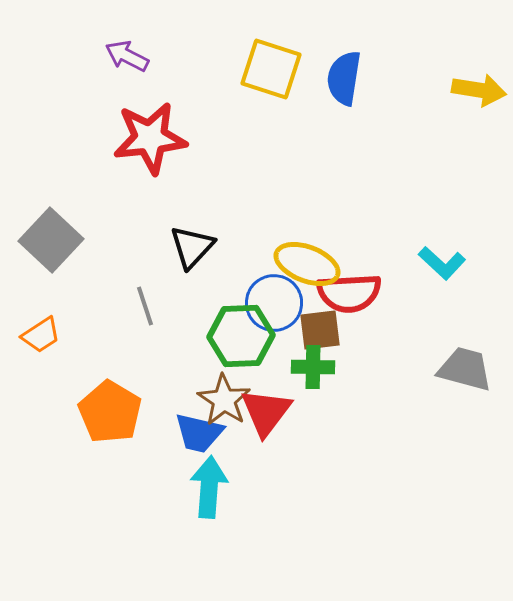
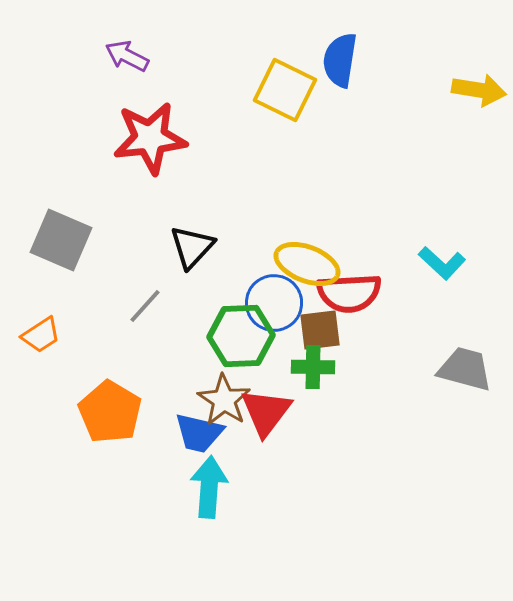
yellow square: moved 14 px right, 21 px down; rotated 8 degrees clockwise
blue semicircle: moved 4 px left, 18 px up
gray square: moved 10 px right; rotated 20 degrees counterclockwise
gray line: rotated 60 degrees clockwise
